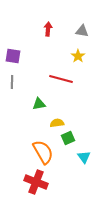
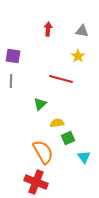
gray line: moved 1 px left, 1 px up
green triangle: moved 1 px right; rotated 32 degrees counterclockwise
